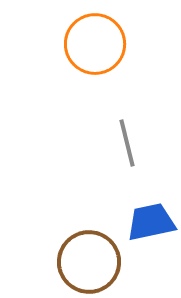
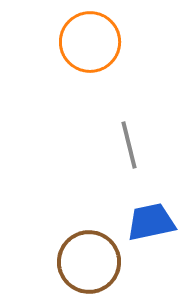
orange circle: moved 5 px left, 2 px up
gray line: moved 2 px right, 2 px down
